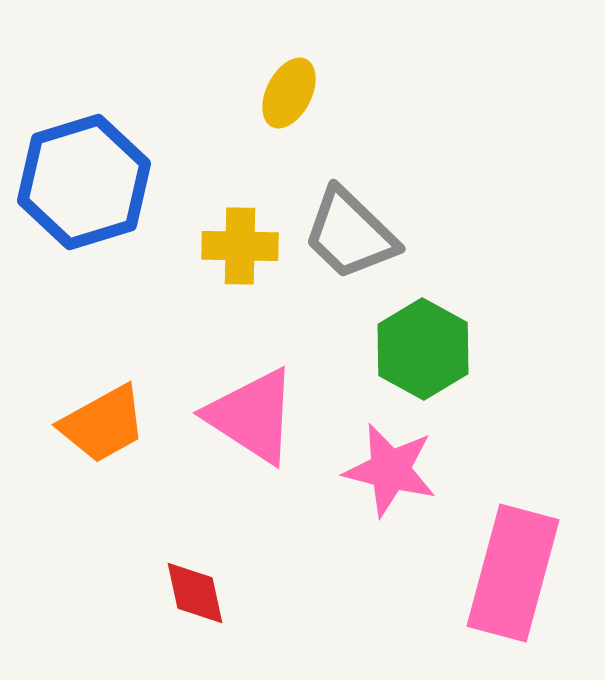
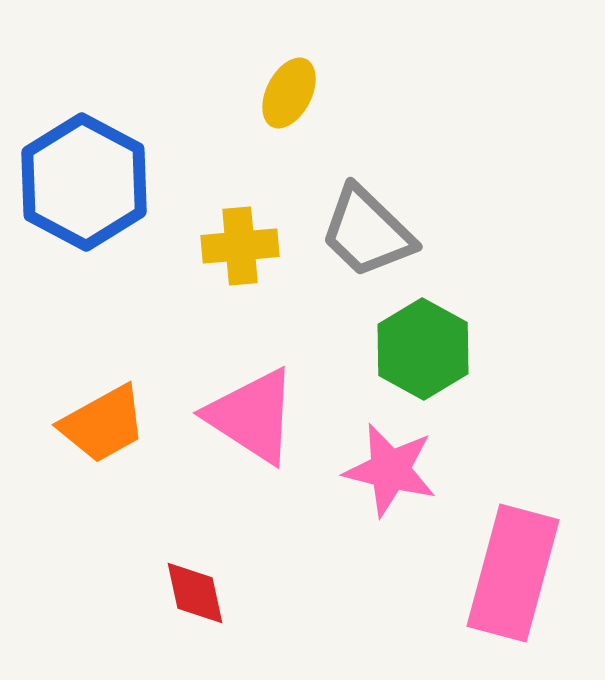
blue hexagon: rotated 15 degrees counterclockwise
gray trapezoid: moved 17 px right, 2 px up
yellow cross: rotated 6 degrees counterclockwise
